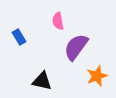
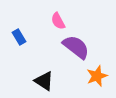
pink semicircle: rotated 18 degrees counterclockwise
purple semicircle: rotated 92 degrees clockwise
black triangle: moved 2 px right; rotated 20 degrees clockwise
